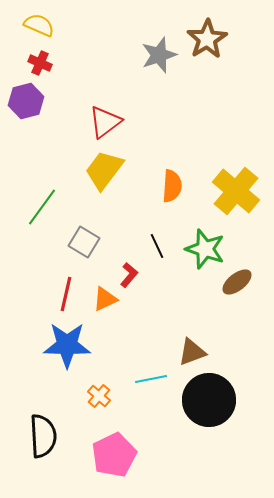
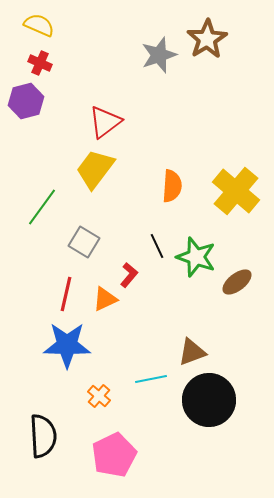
yellow trapezoid: moved 9 px left, 1 px up
green star: moved 9 px left, 8 px down
